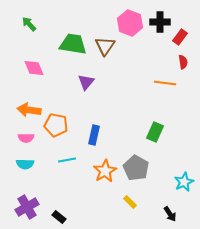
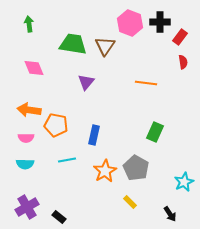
green arrow: rotated 35 degrees clockwise
orange line: moved 19 px left
